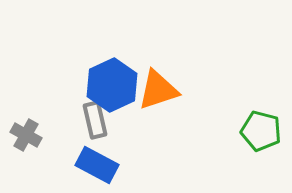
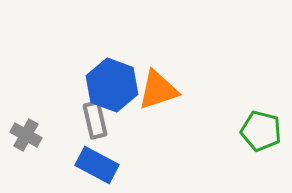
blue hexagon: rotated 15 degrees counterclockwise
